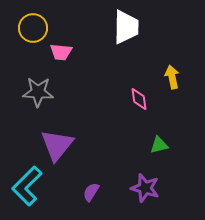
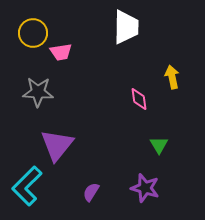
yellow circle: moved 5 px down
pink trapezoid: rotated 15 degrees counterclockwise
green triangle: rotated 48 degrees counterclockwise
